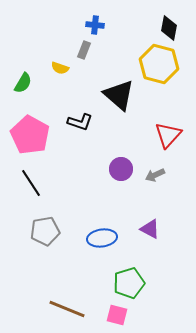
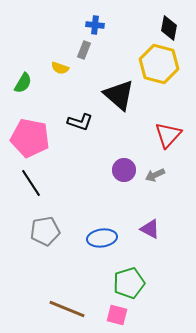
pink pentagon: moved 3 px down; rotated 18 degrees counterclockwise
purple circle: moved 3 px right, 1 px down
